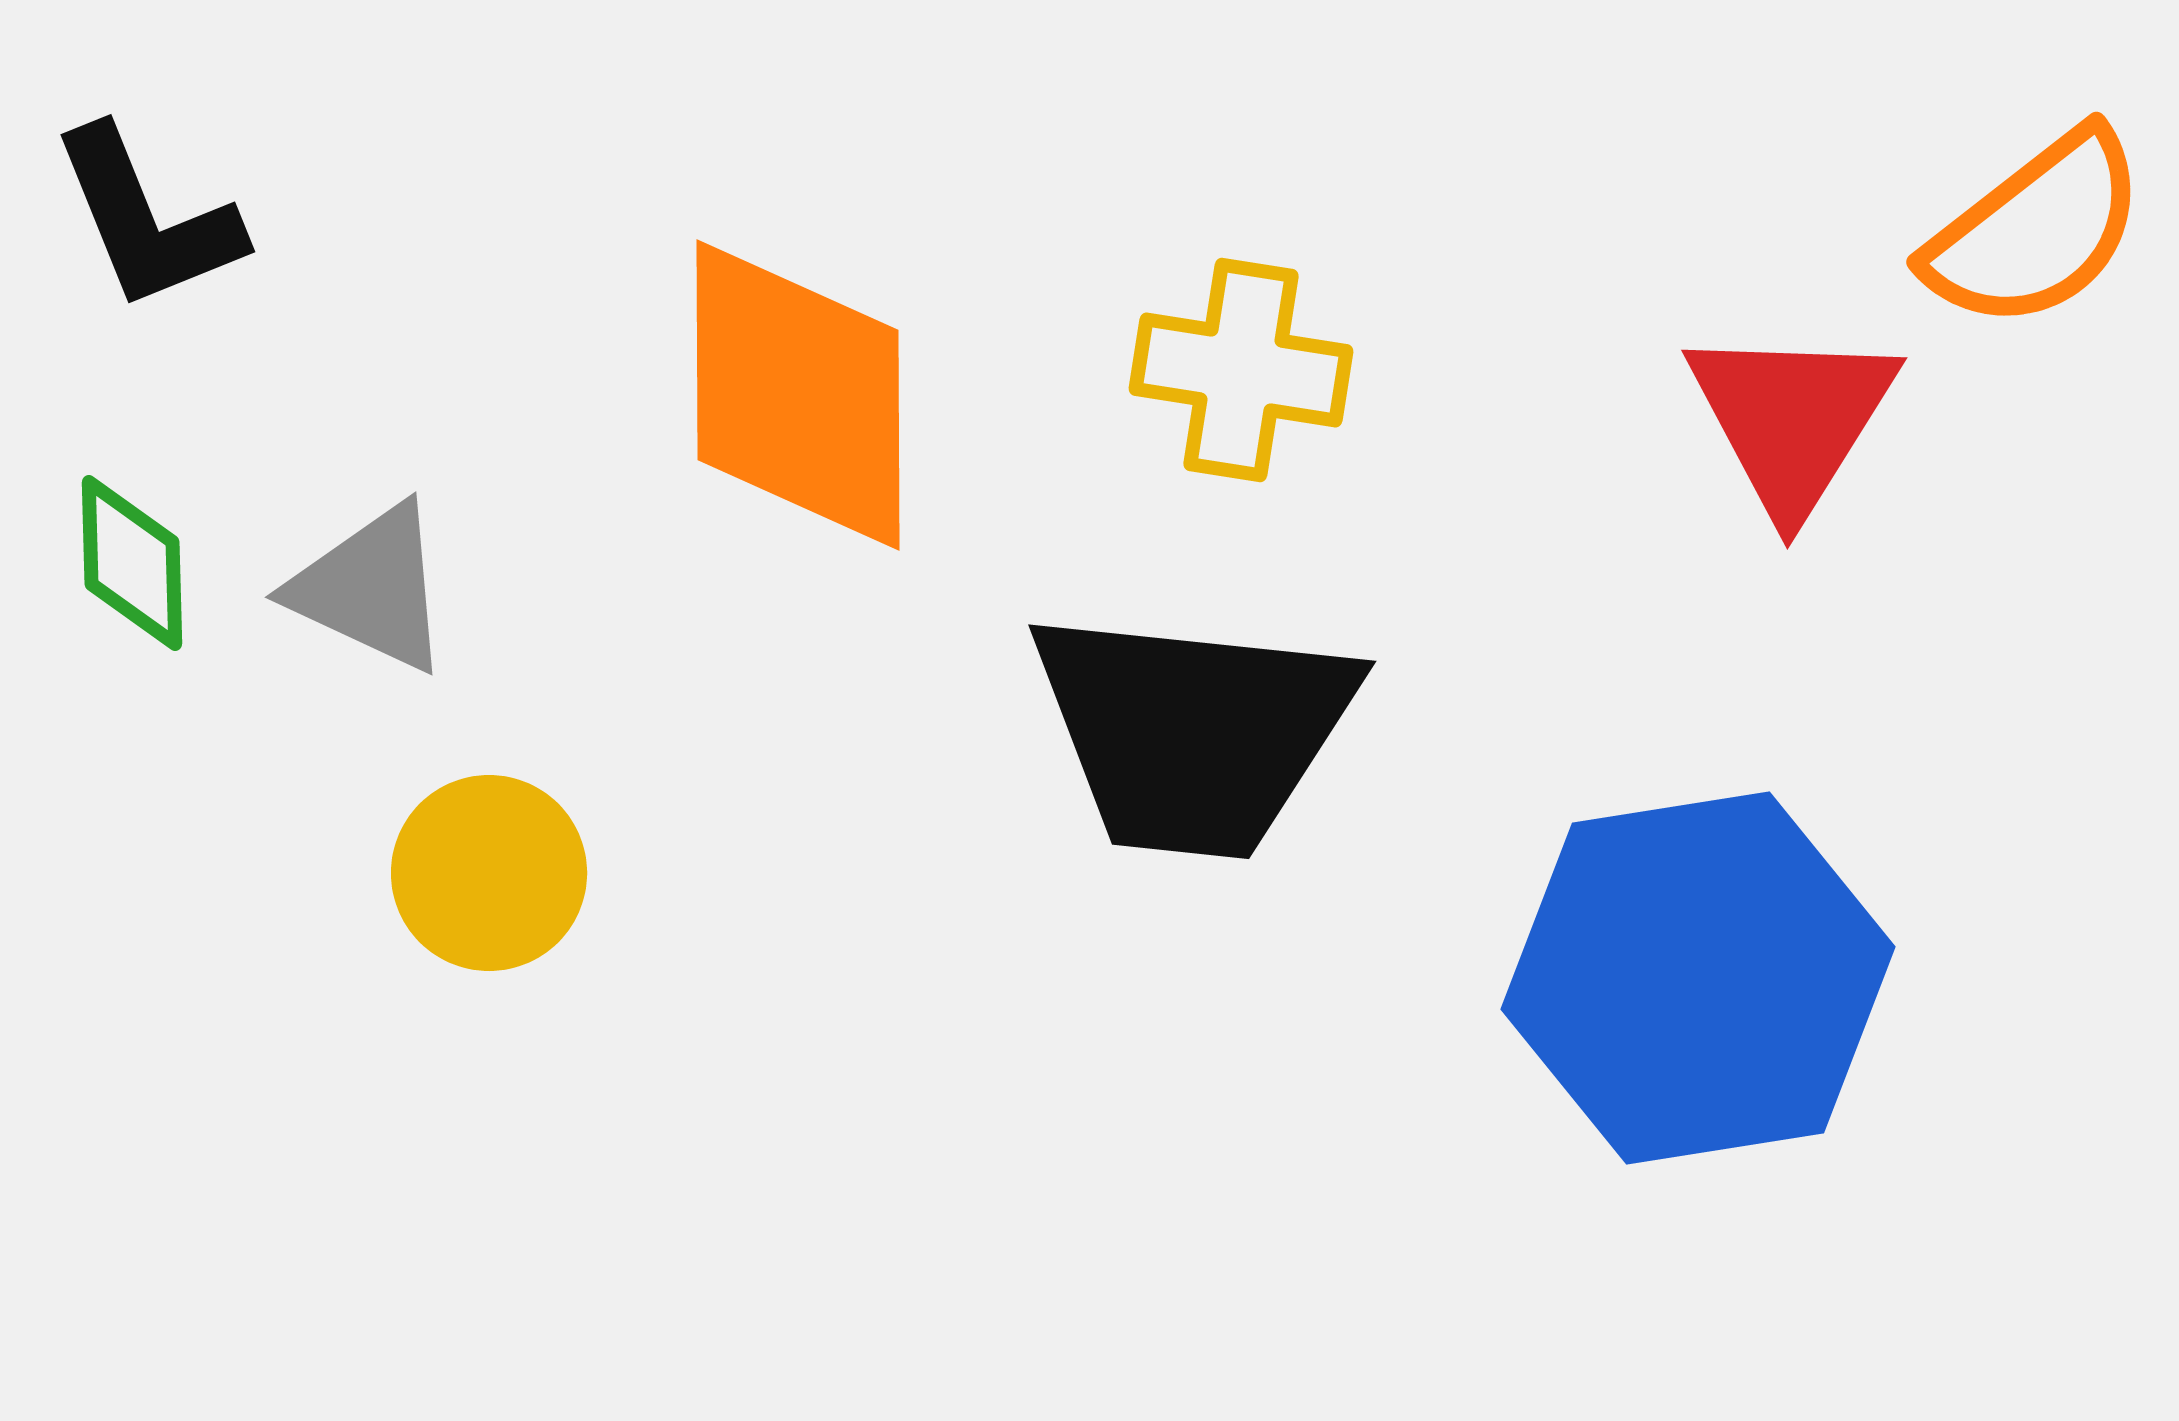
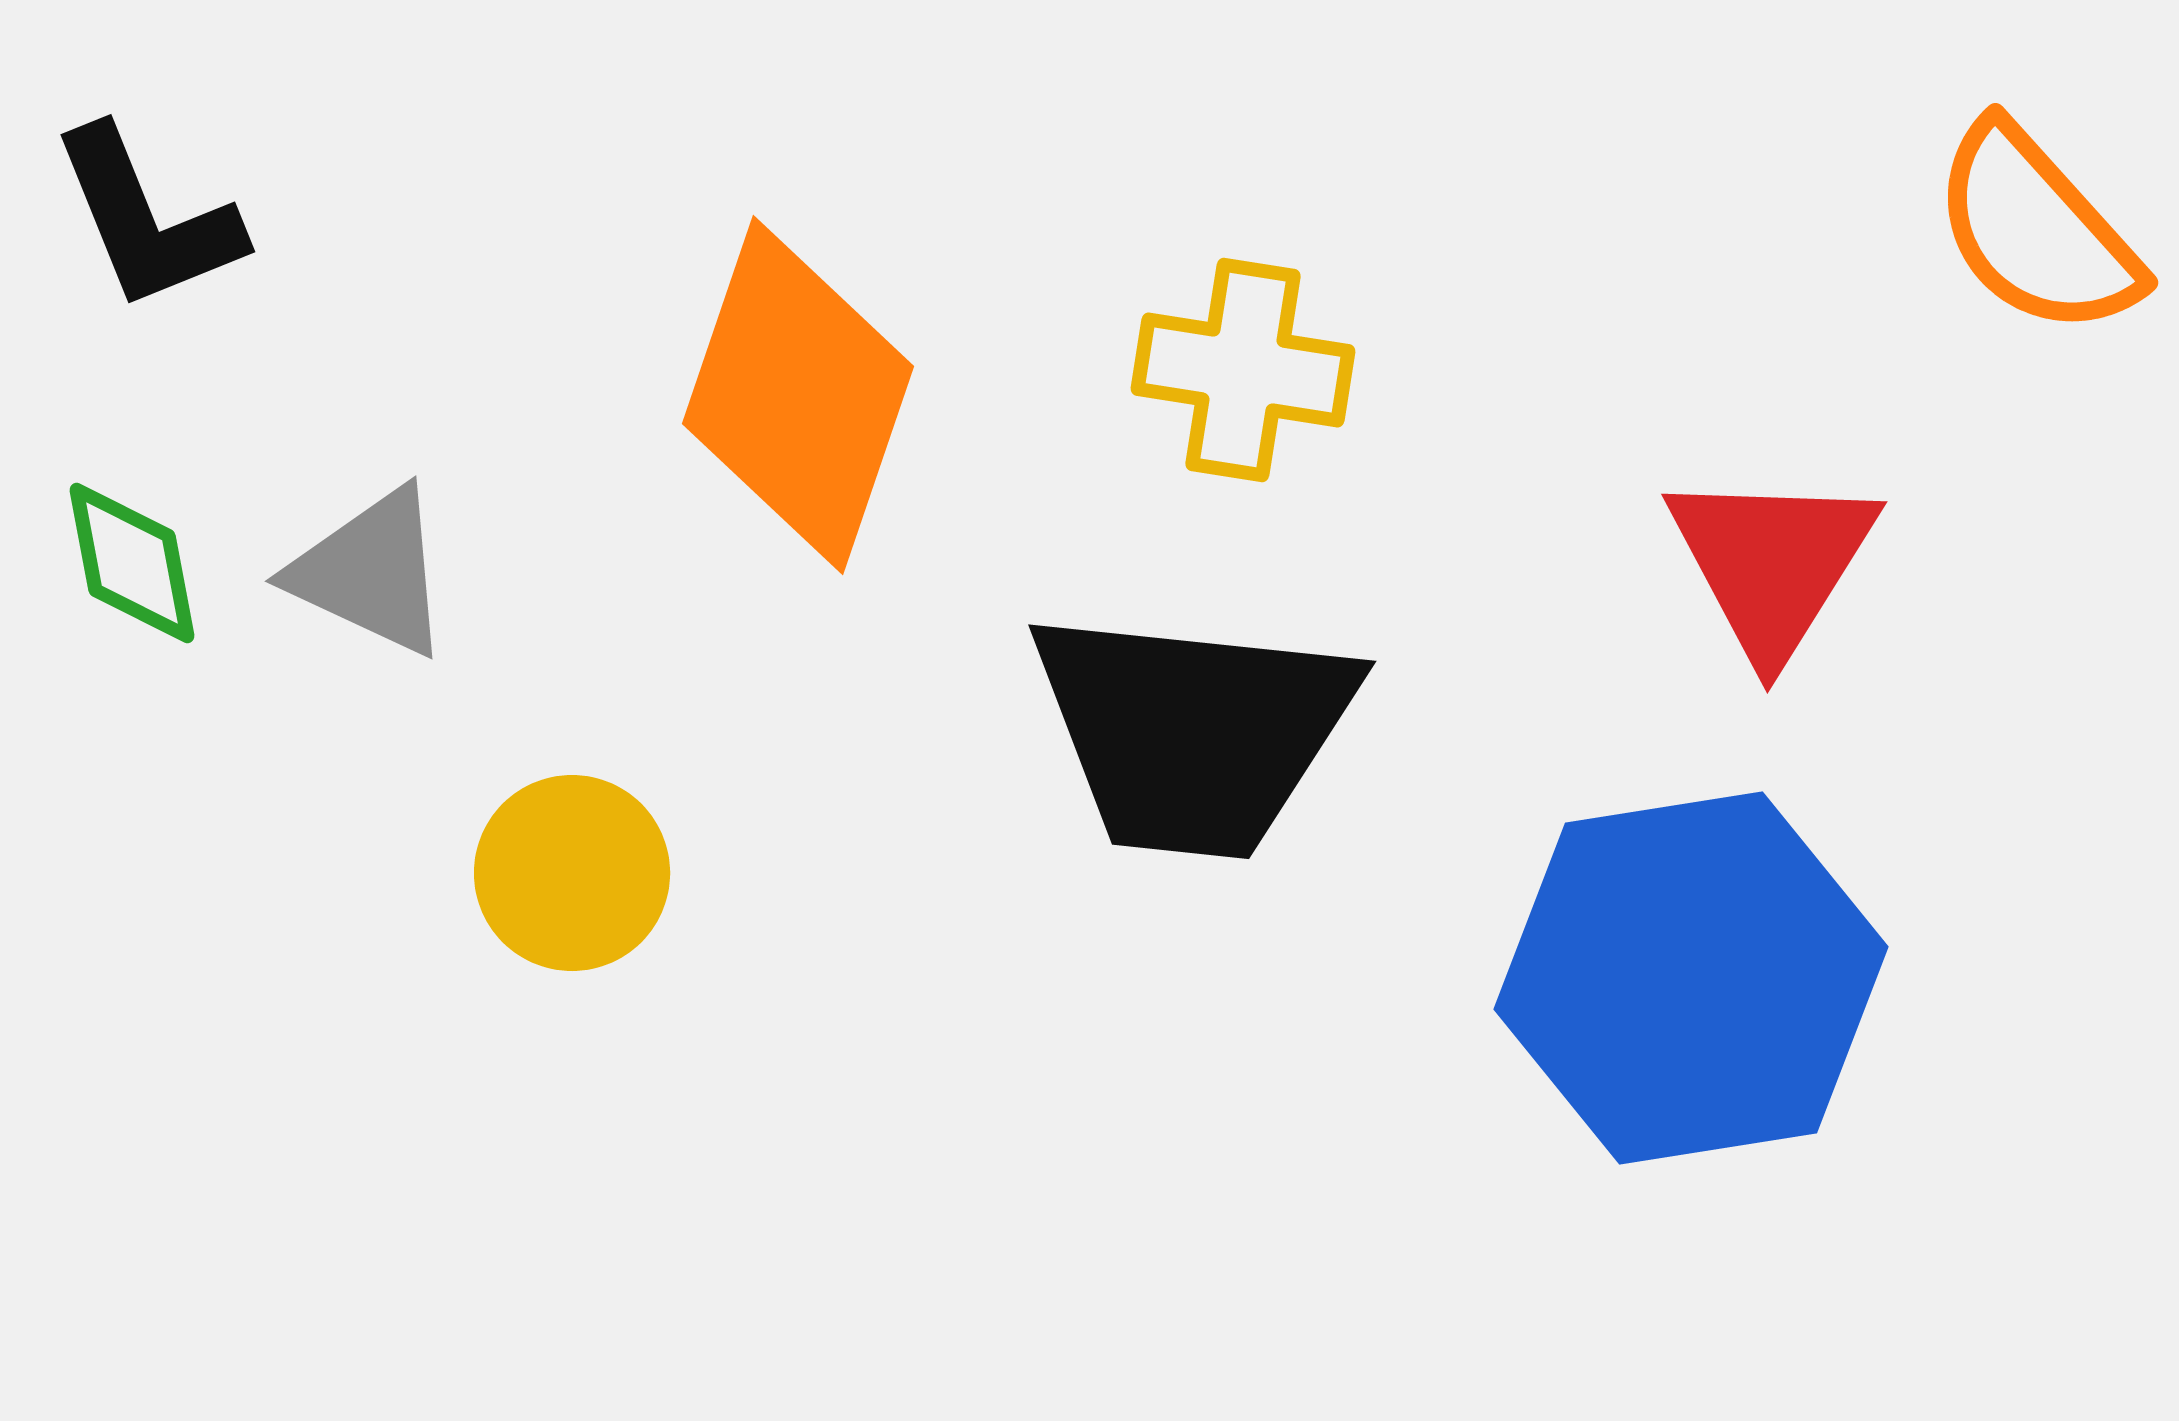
orange semicircle: rotated 86 degrees clockwise
yellow cross: moved 2 px right
orange diamond: rotated 19 degrees clockwise
red triangle: moved 20 px left, 144 px down
green diamond: rotated 9 degrees counterclockwise
gray triangle: moved 16 px up
yellow circle: moved 83 px right
blue hexagon: moved 7 px left
